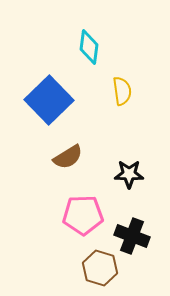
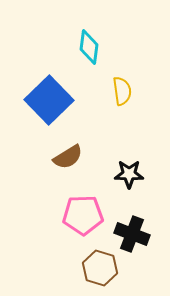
black cross: moved 2 px up
